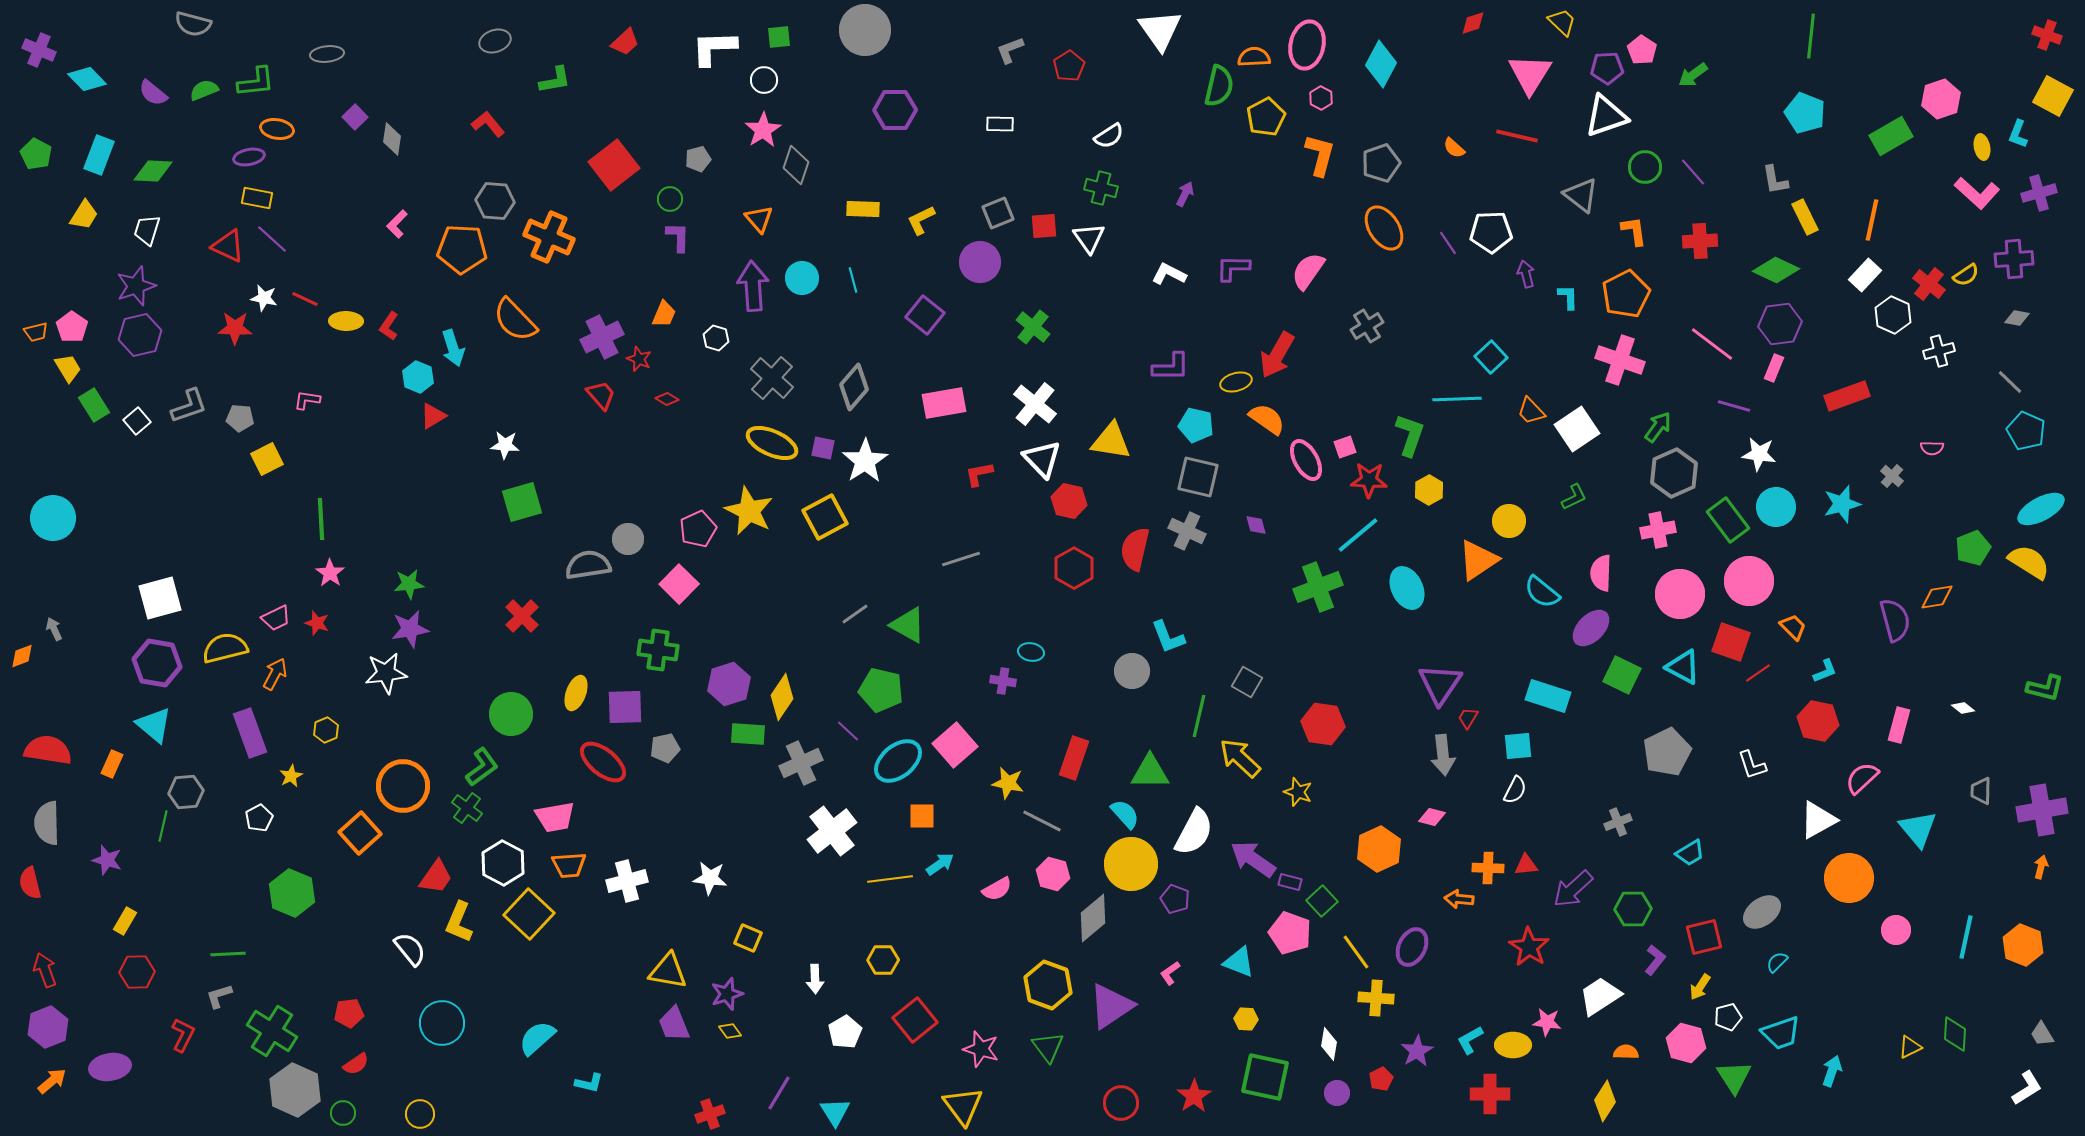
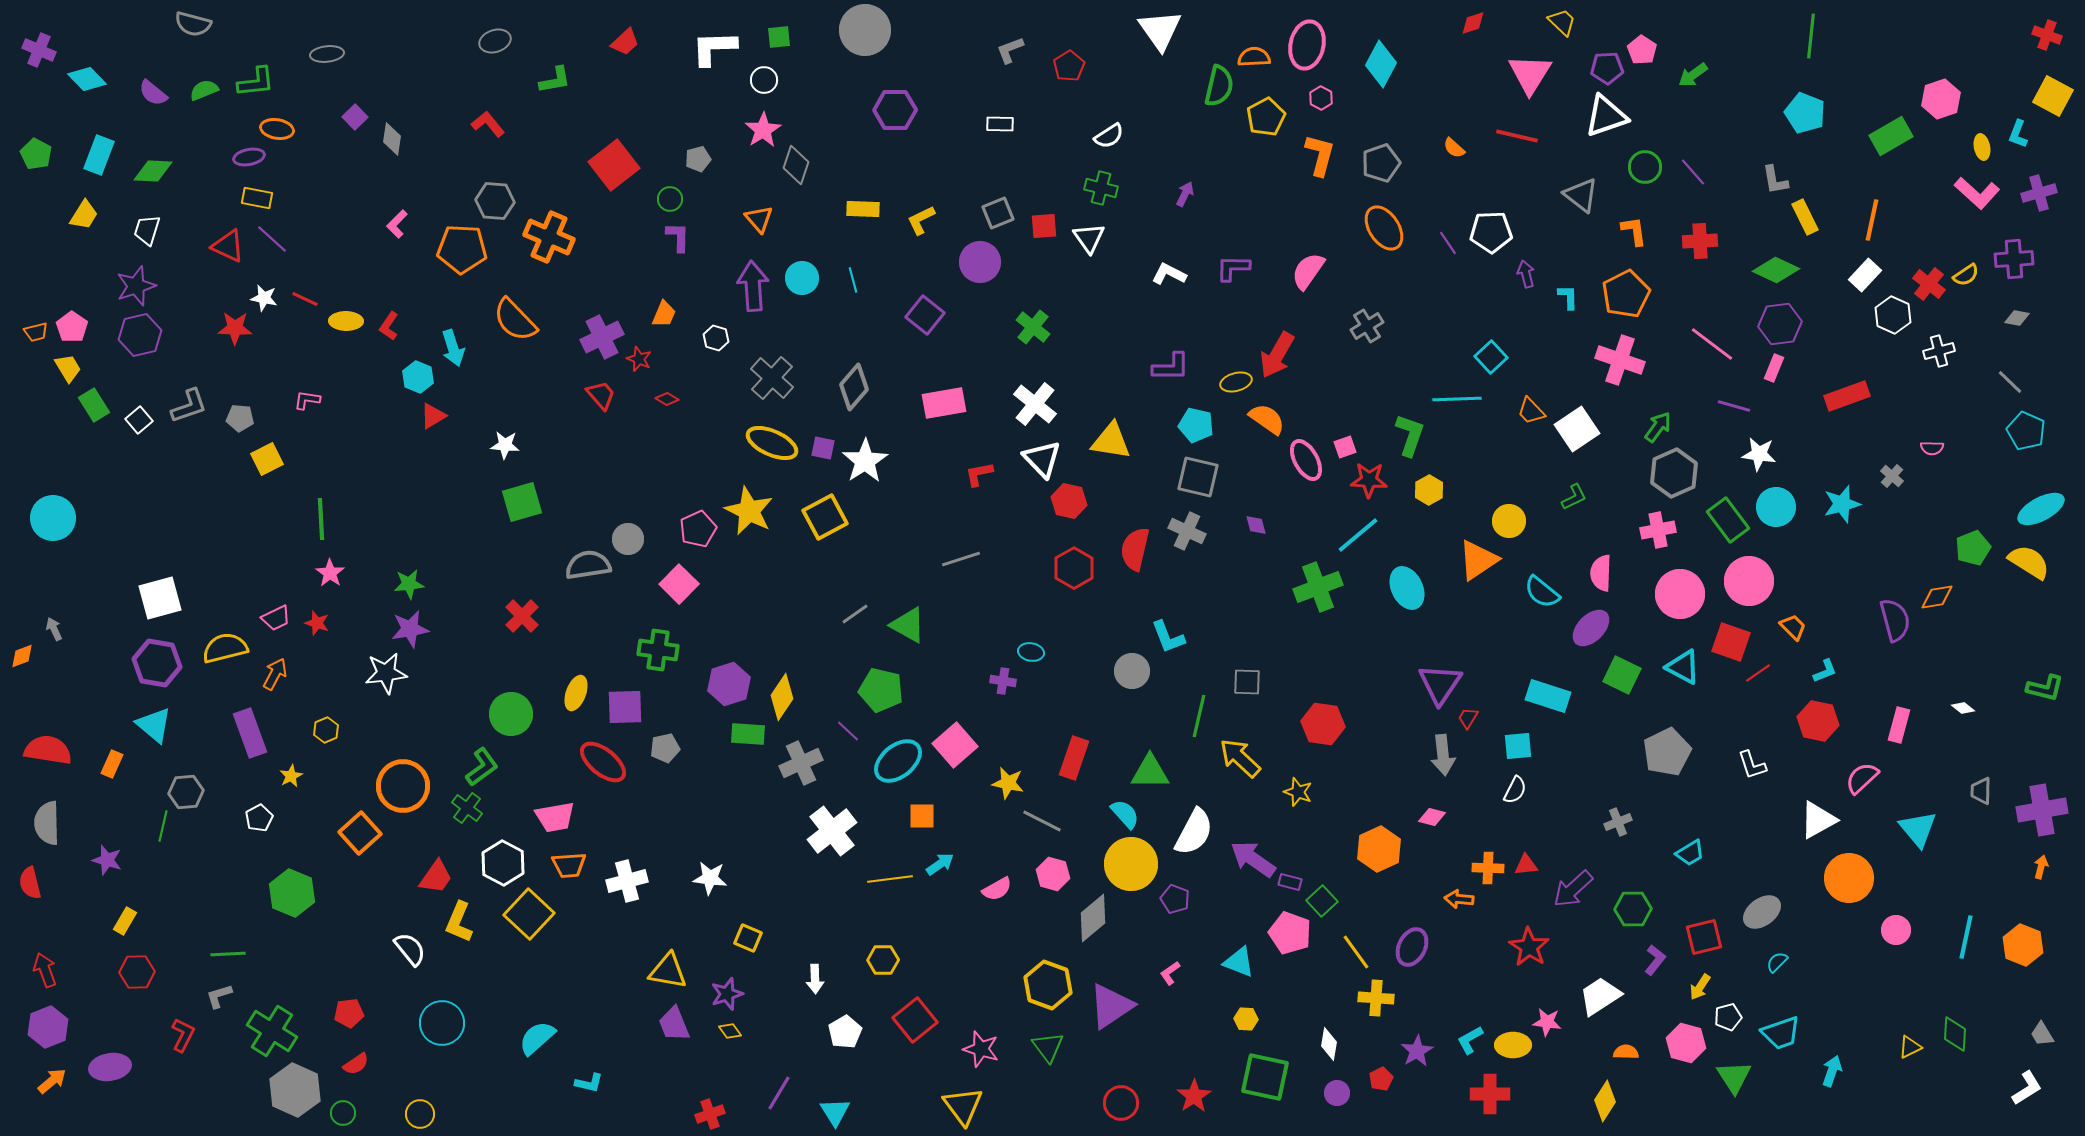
white square at (137, 421): moved 2 px right, 1 px up
gray square at (1247, 682): rotated 28 degrees counterclockwise
